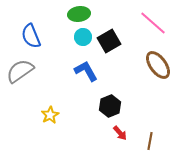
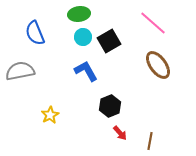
blue semicircle: moved 4 px right, 3 px up
gray semicircle: rotated 24 degrees clockwise
